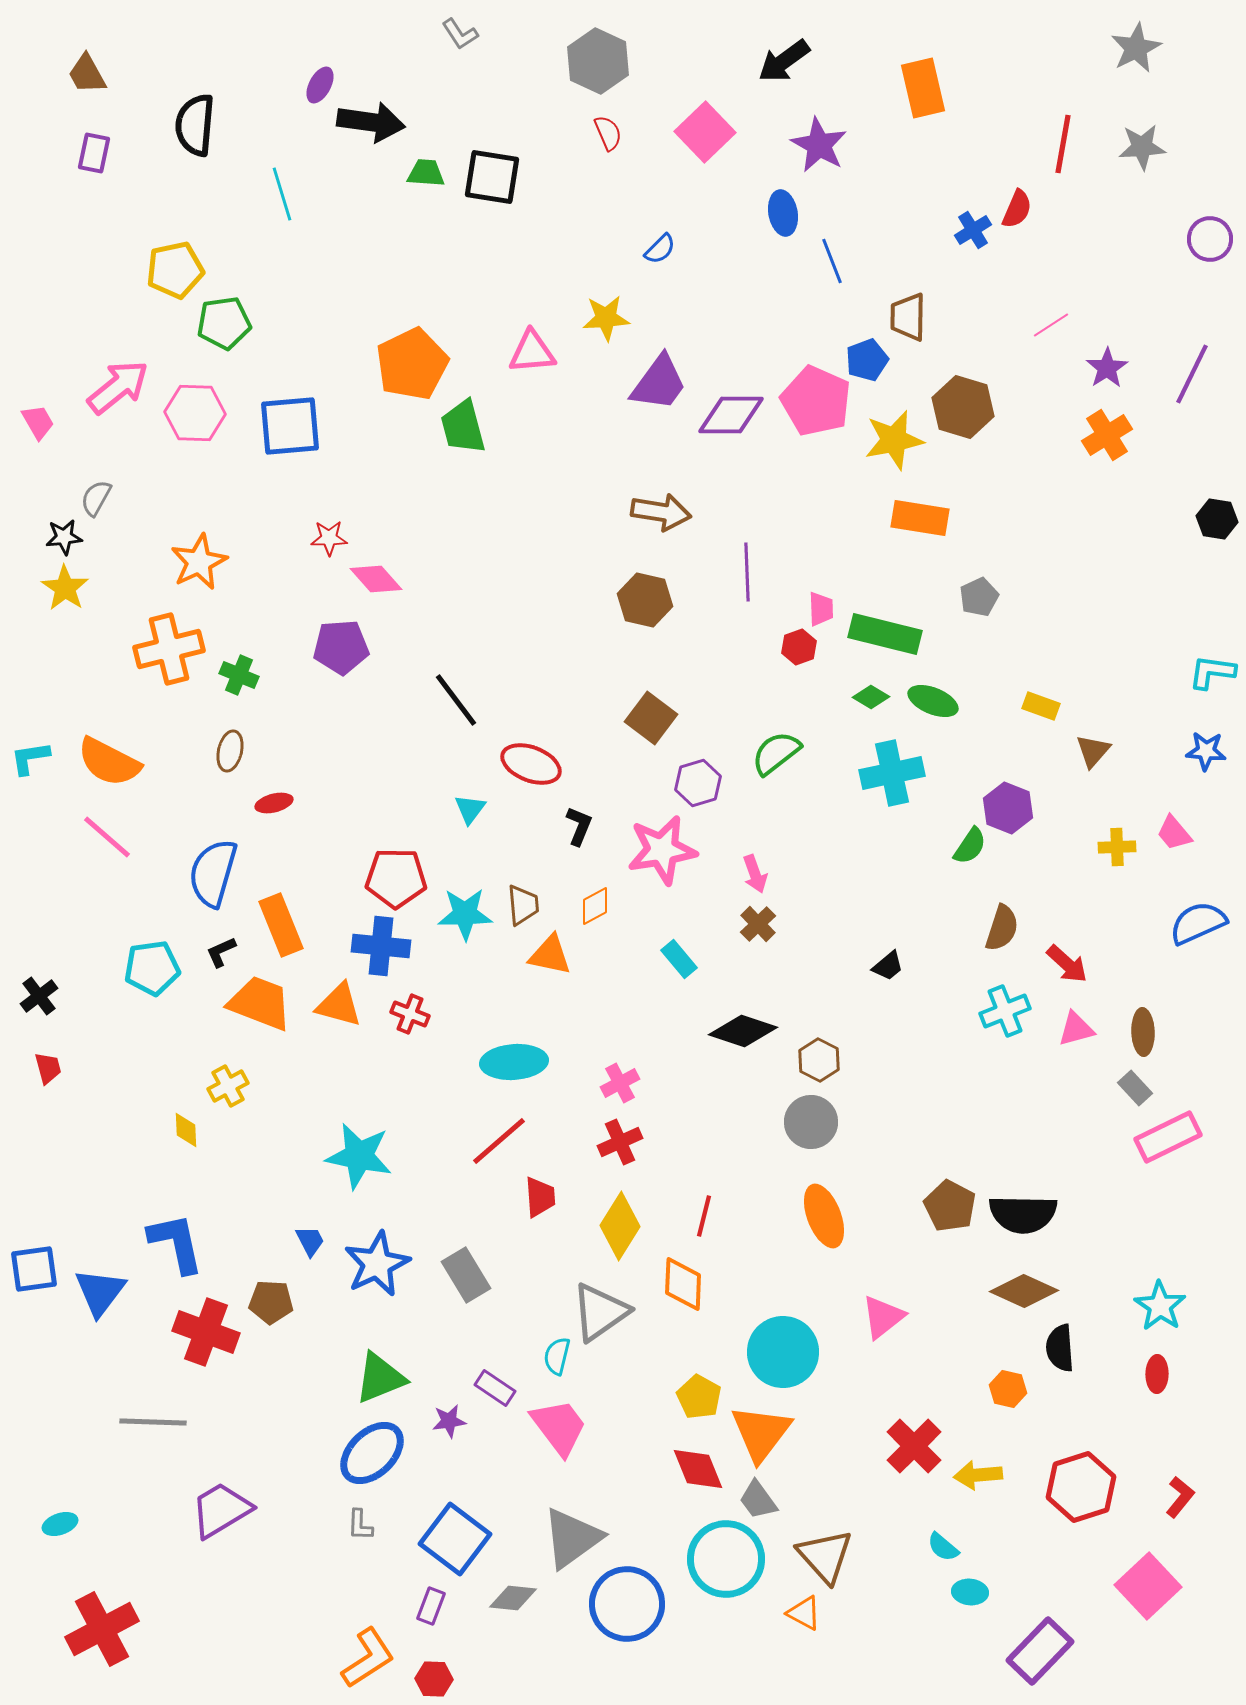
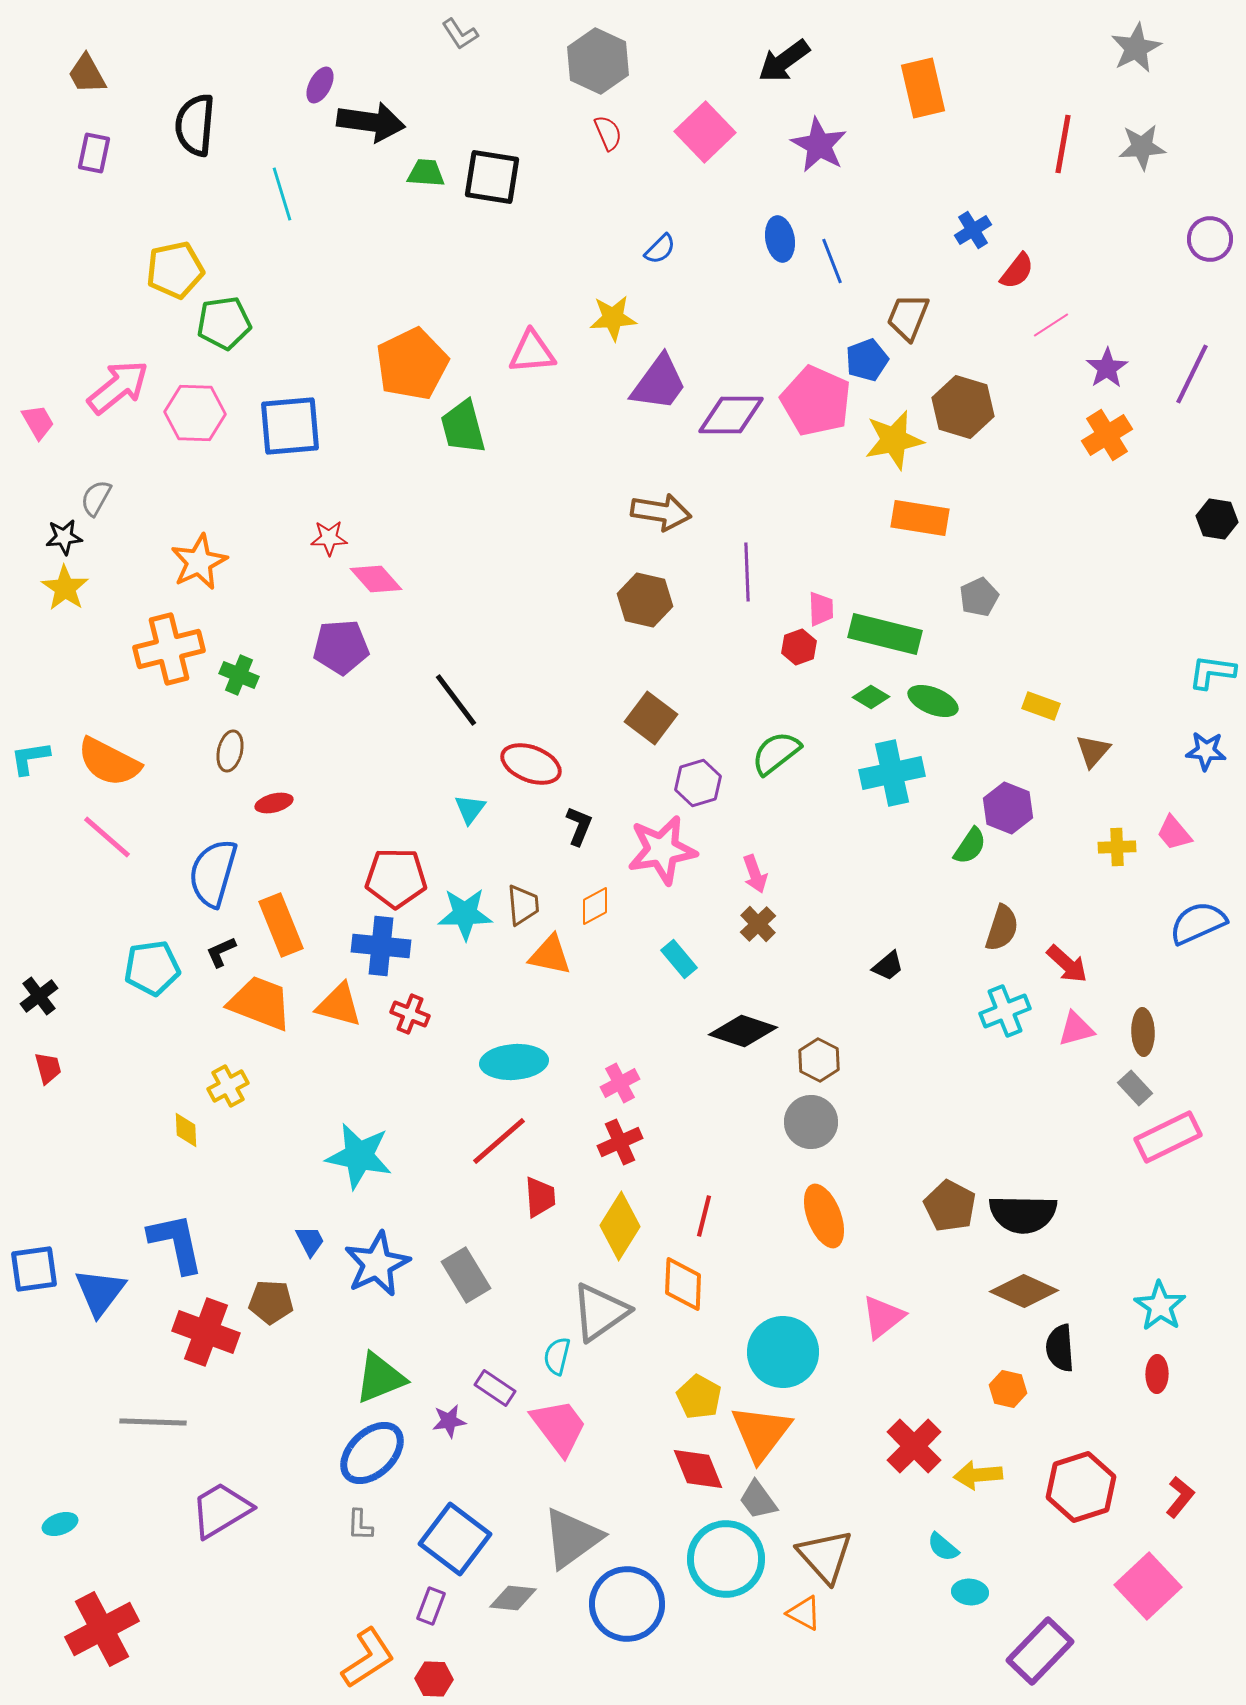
red semicircle at (1017, 209): moved 62 px down; rotated 15 degrees clockwise
blue ellipse at (783, 213): moved 3 px left, 26 px down
brown trapezoid at (908, 317): rotated 21 degrees clockwise
yellow star at (606, 318): moved 7 px right
